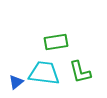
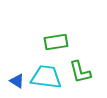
cyan trapezoid: moved 2 px right, 4 px down
blue triangle: moved 1 px right, 1 px up; rotated 49 degrees counterclockwise
